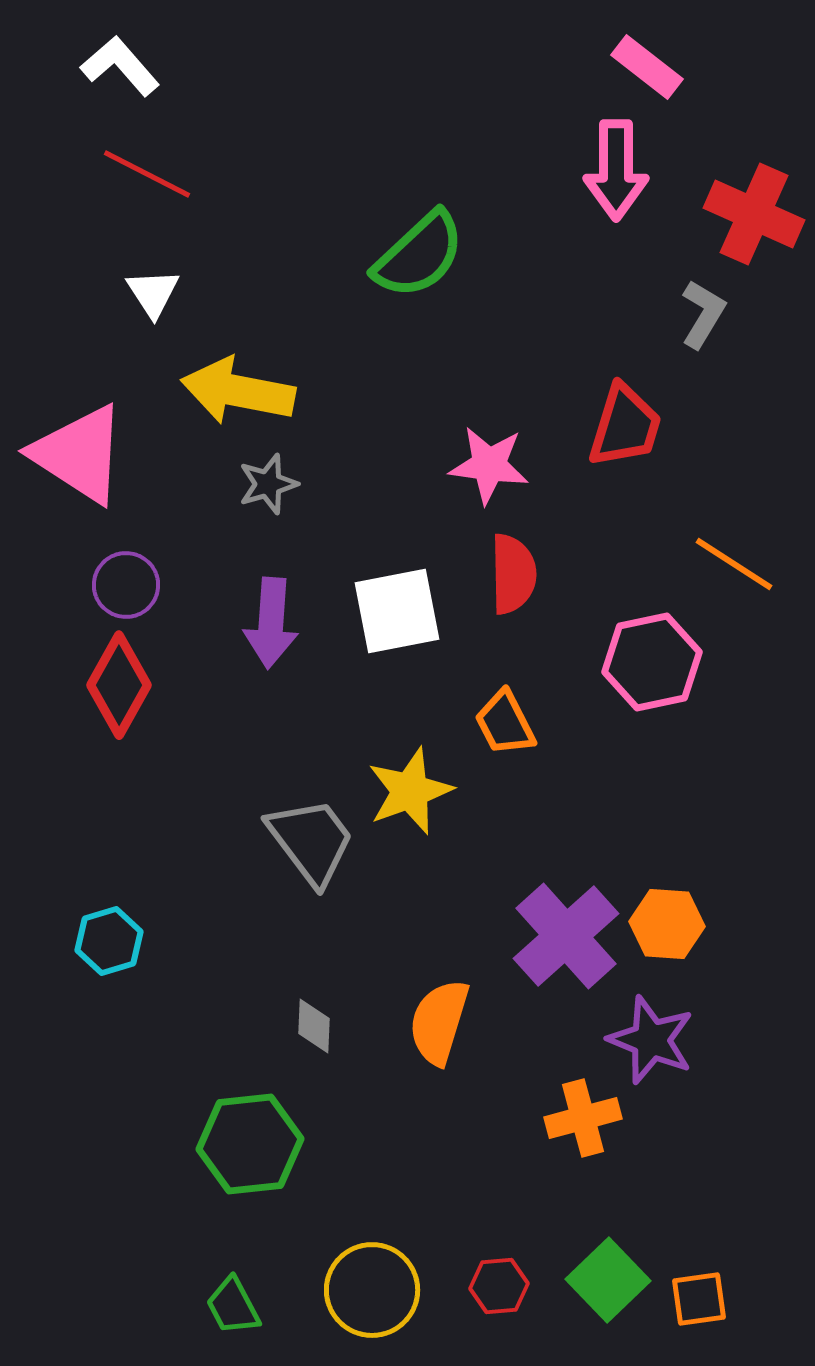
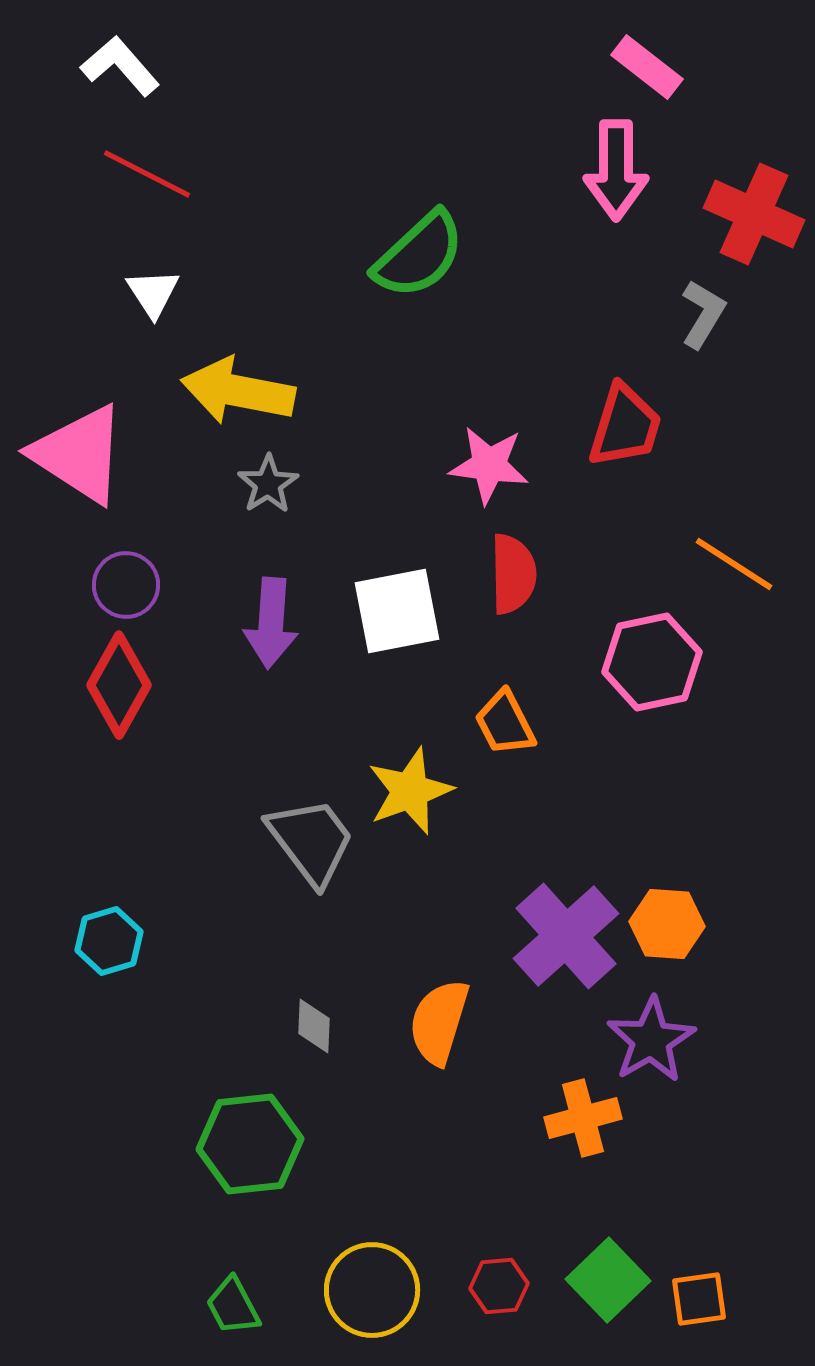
gray star: rotated 16 degrees counterclockwise
purple star: rotated 20 degrees clockwise
